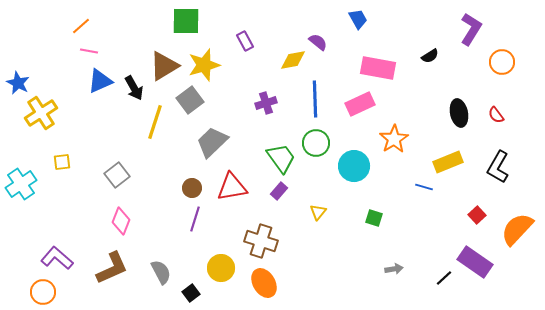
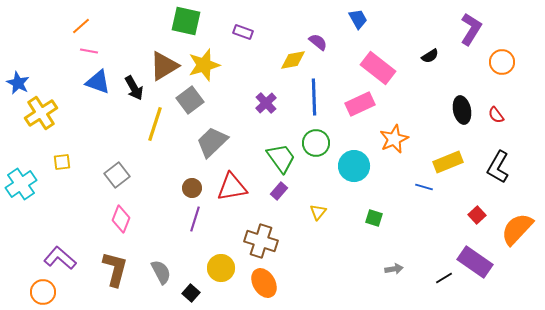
green square at (186, 21): rotated 12 degrees clockwise
purple rectangle at (245, 41): moved 2 px left, 9 px up; rotated 42 degrees counterclockwise
pink rectangle at (378, 68): rotated 28 degrees clockwise
blue triangle at (100, 81): moved 2 px left, 1 px down; rotated 44 degrees clockwise
blue line at (315, 99): moved 1 px left, 2 px up
purple cross at (266, 103): rotated 25 degrees counterclockwise
black ellipse at (459, 113): moved 3 px right, 3 px up
yellow line at (155, 122): moved 2 px down
orange star at (394, 139): rotated 8 degrees clockwise
pink diamond at (121, 221): moved 2 px up
purple L-shape at (57, 258): moved 3 px right
brown L-shape at (112, 268): moved 3 px right, 1 px down; rotated 51 degrees counterclockwise
black line at (444, 278): rotated 12 degrees clockwise
black square at (191, 293): rotated 12 degrees counterclockwise
